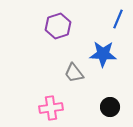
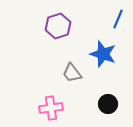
blue star: rotated 16 degrees clockwise
gray trapezoid: moved 2 px left
black circle: moved 2 px left, 3 px up
